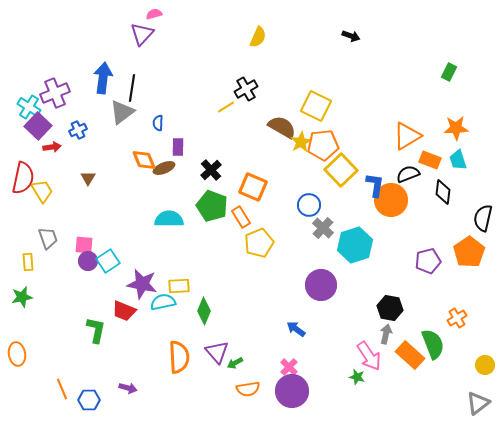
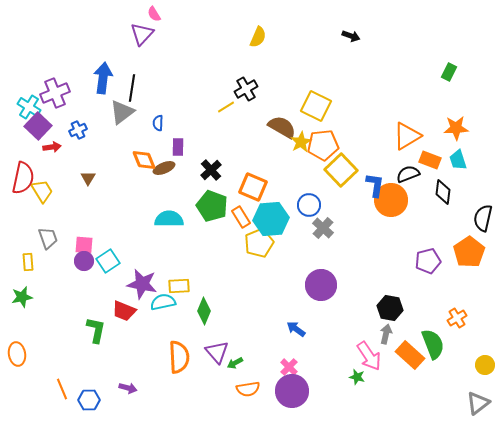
pink semicircle at (154, 14): rotated 105 degrees counterclockwise
cyan hexagon at (355, 245): moved 84 px left, 26 px up; rotated 12 degrees clockwise
purple circle at (88, 261): moved 4 px left
